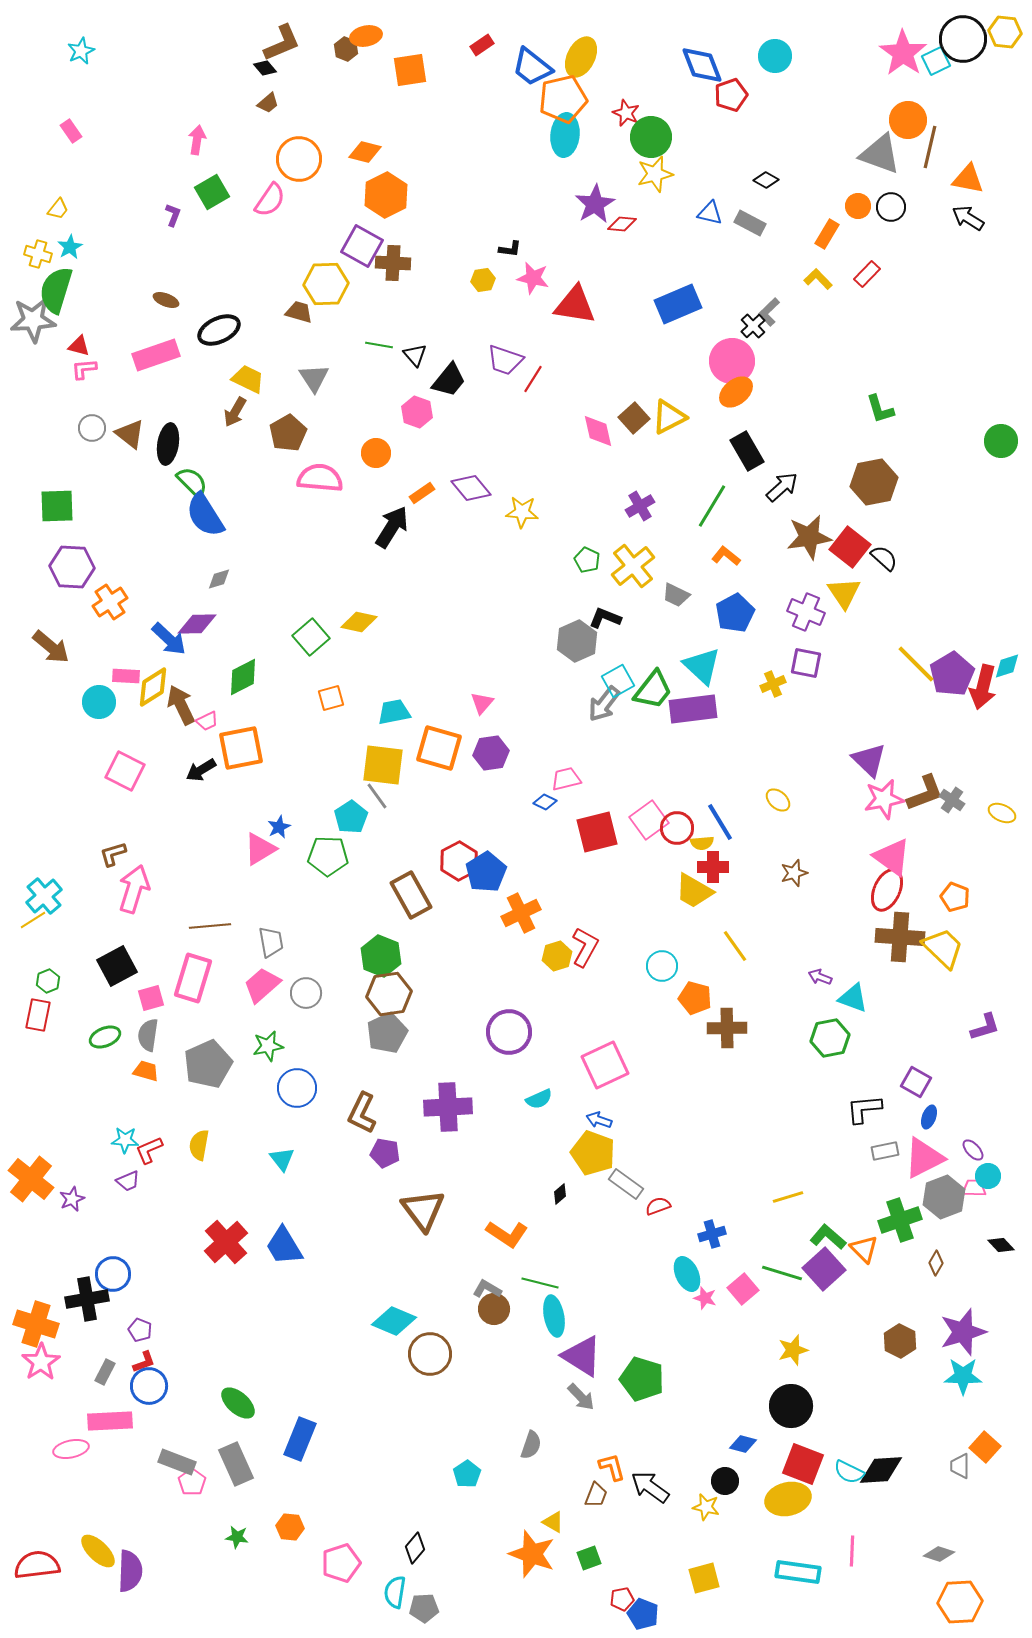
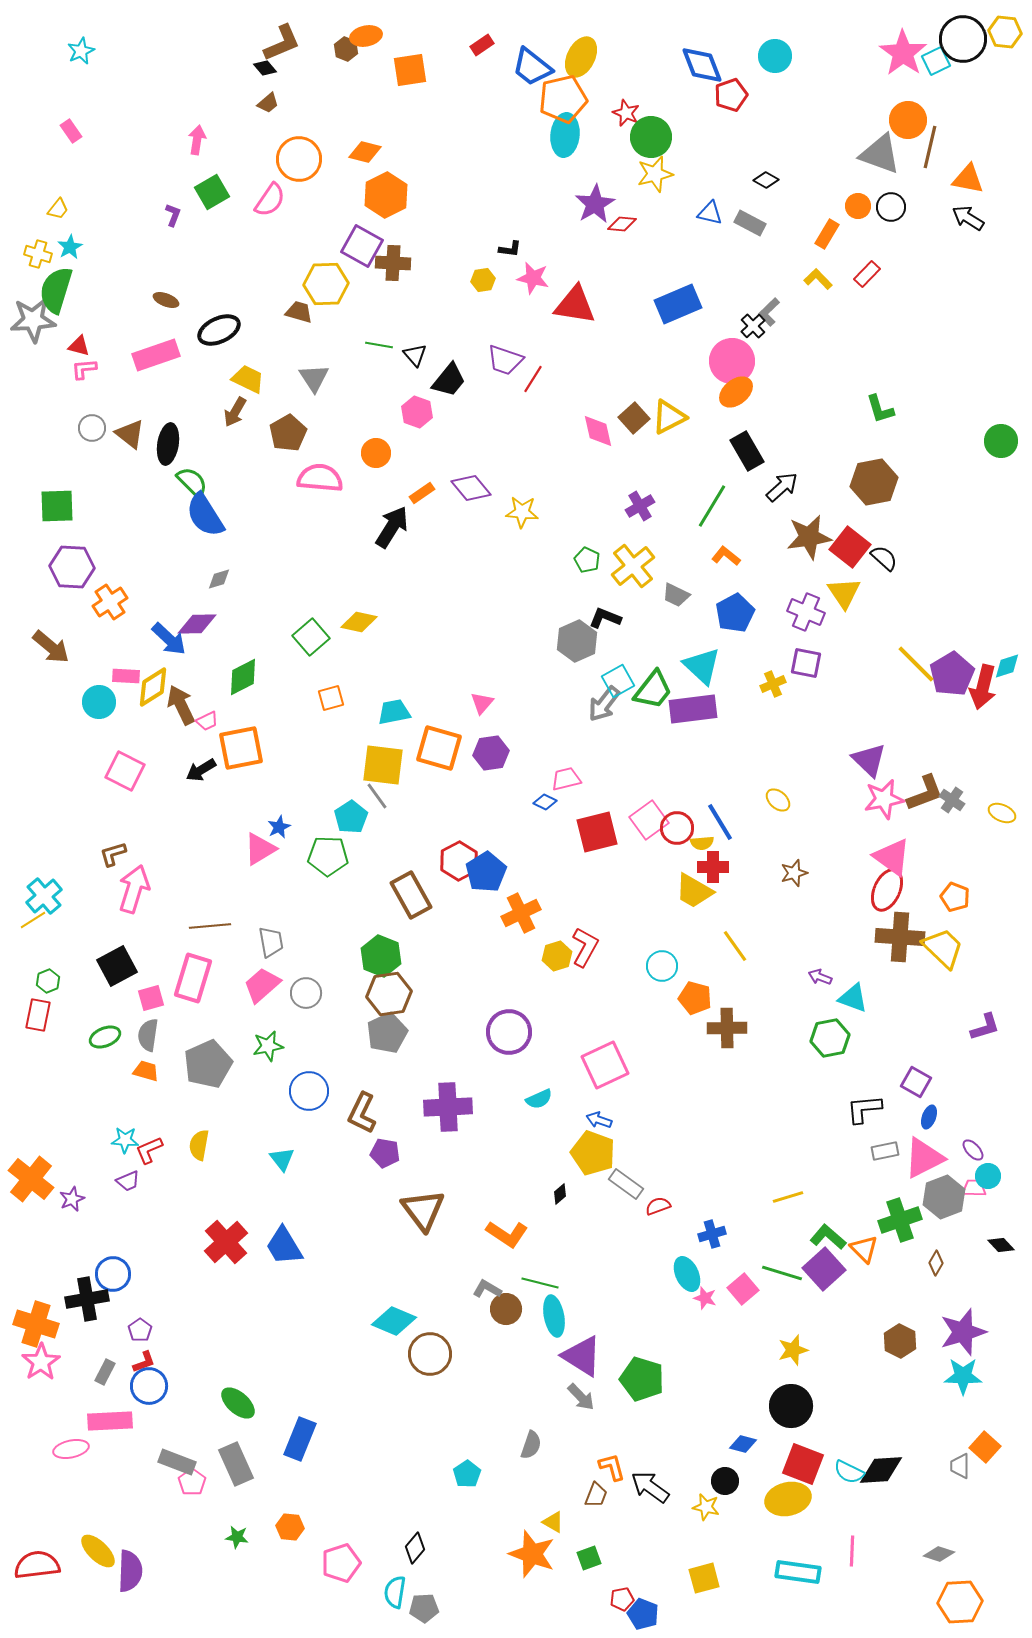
blue circle at (297, 1088): moved 12 px right, 3 px down
brown circle at (494, 1309): moved 12 px right
purple pentagon at (140, 1330): rotated 15 degrees clockwise
